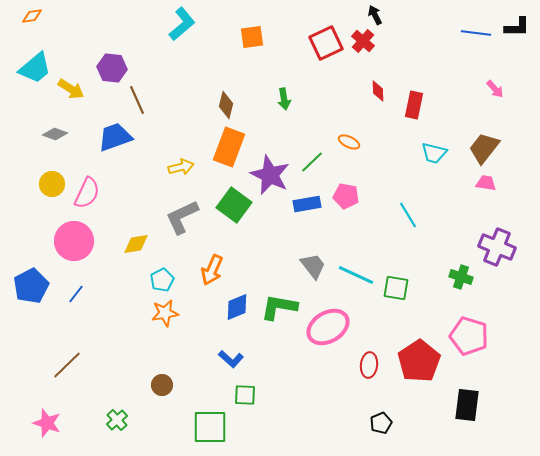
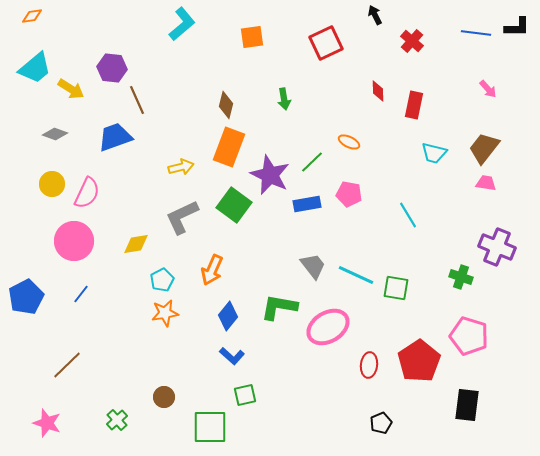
red cross at (363, 41): moved 49 px right
pink arrow at (495, 89): moved 7 px left
pink pentagon at (346, 196): moved 3 px right, 2 px up
blue pentagon at (31, 286): moved 5 px left, 11 px down
blue line at (76, 294): moved 5 px right
blue diamond at (237, 307): moved 9 px left, 9 px down; rotated 28 degrees counterclockwise
blue L-shape at (231, 359): moved 1 px right, 3 px up
brown circle at (162, 385): moved 2 px right, 12 px down
green square at (245, 395): rotated 15 degrees counterclockwise
